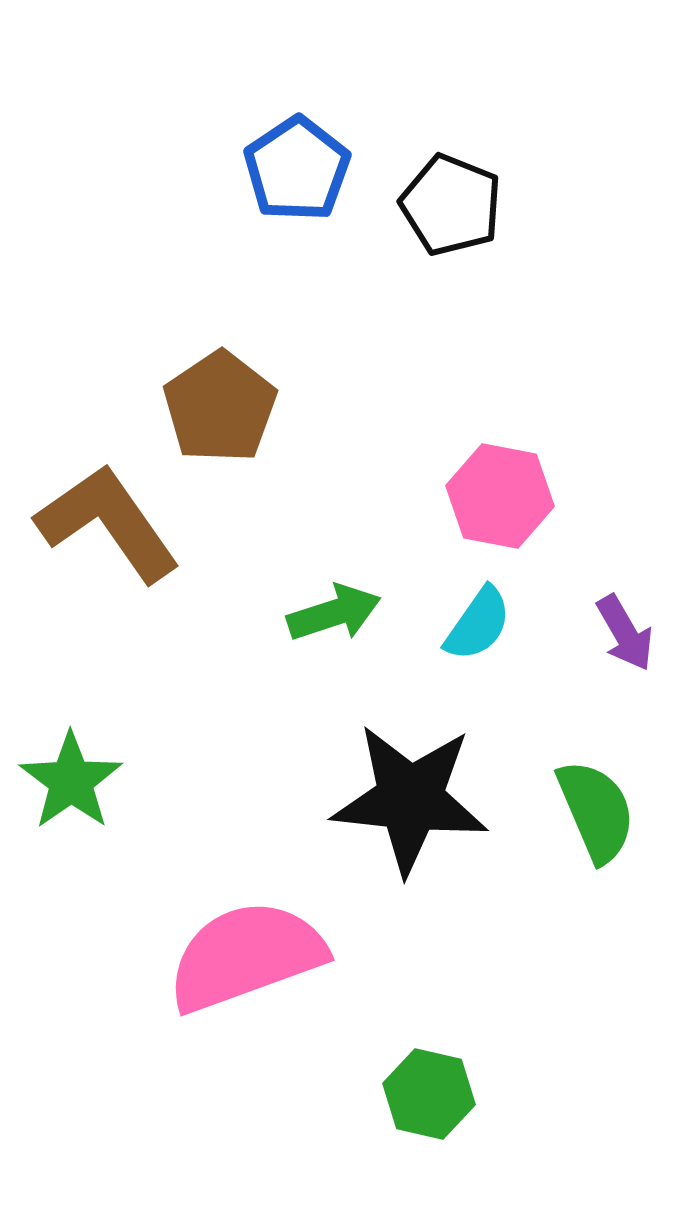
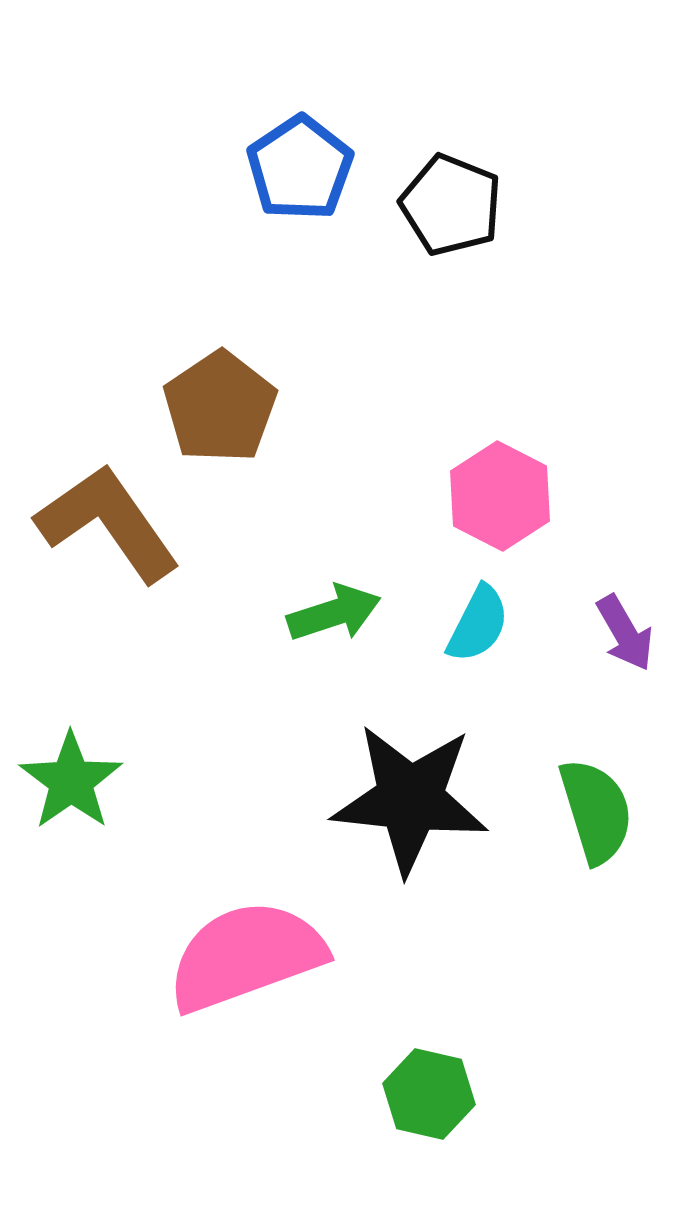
blue pentagon: moved 3 px right, 1 px up
pink hexagon: rotated 16 degrees clockwise
cyan semicircle: rotated 8 degrees counterclockwise
green semicircle: rotated 6 degrees clockwise
